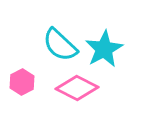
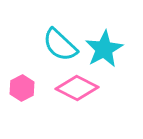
pink hexagon: moved 6 px down
